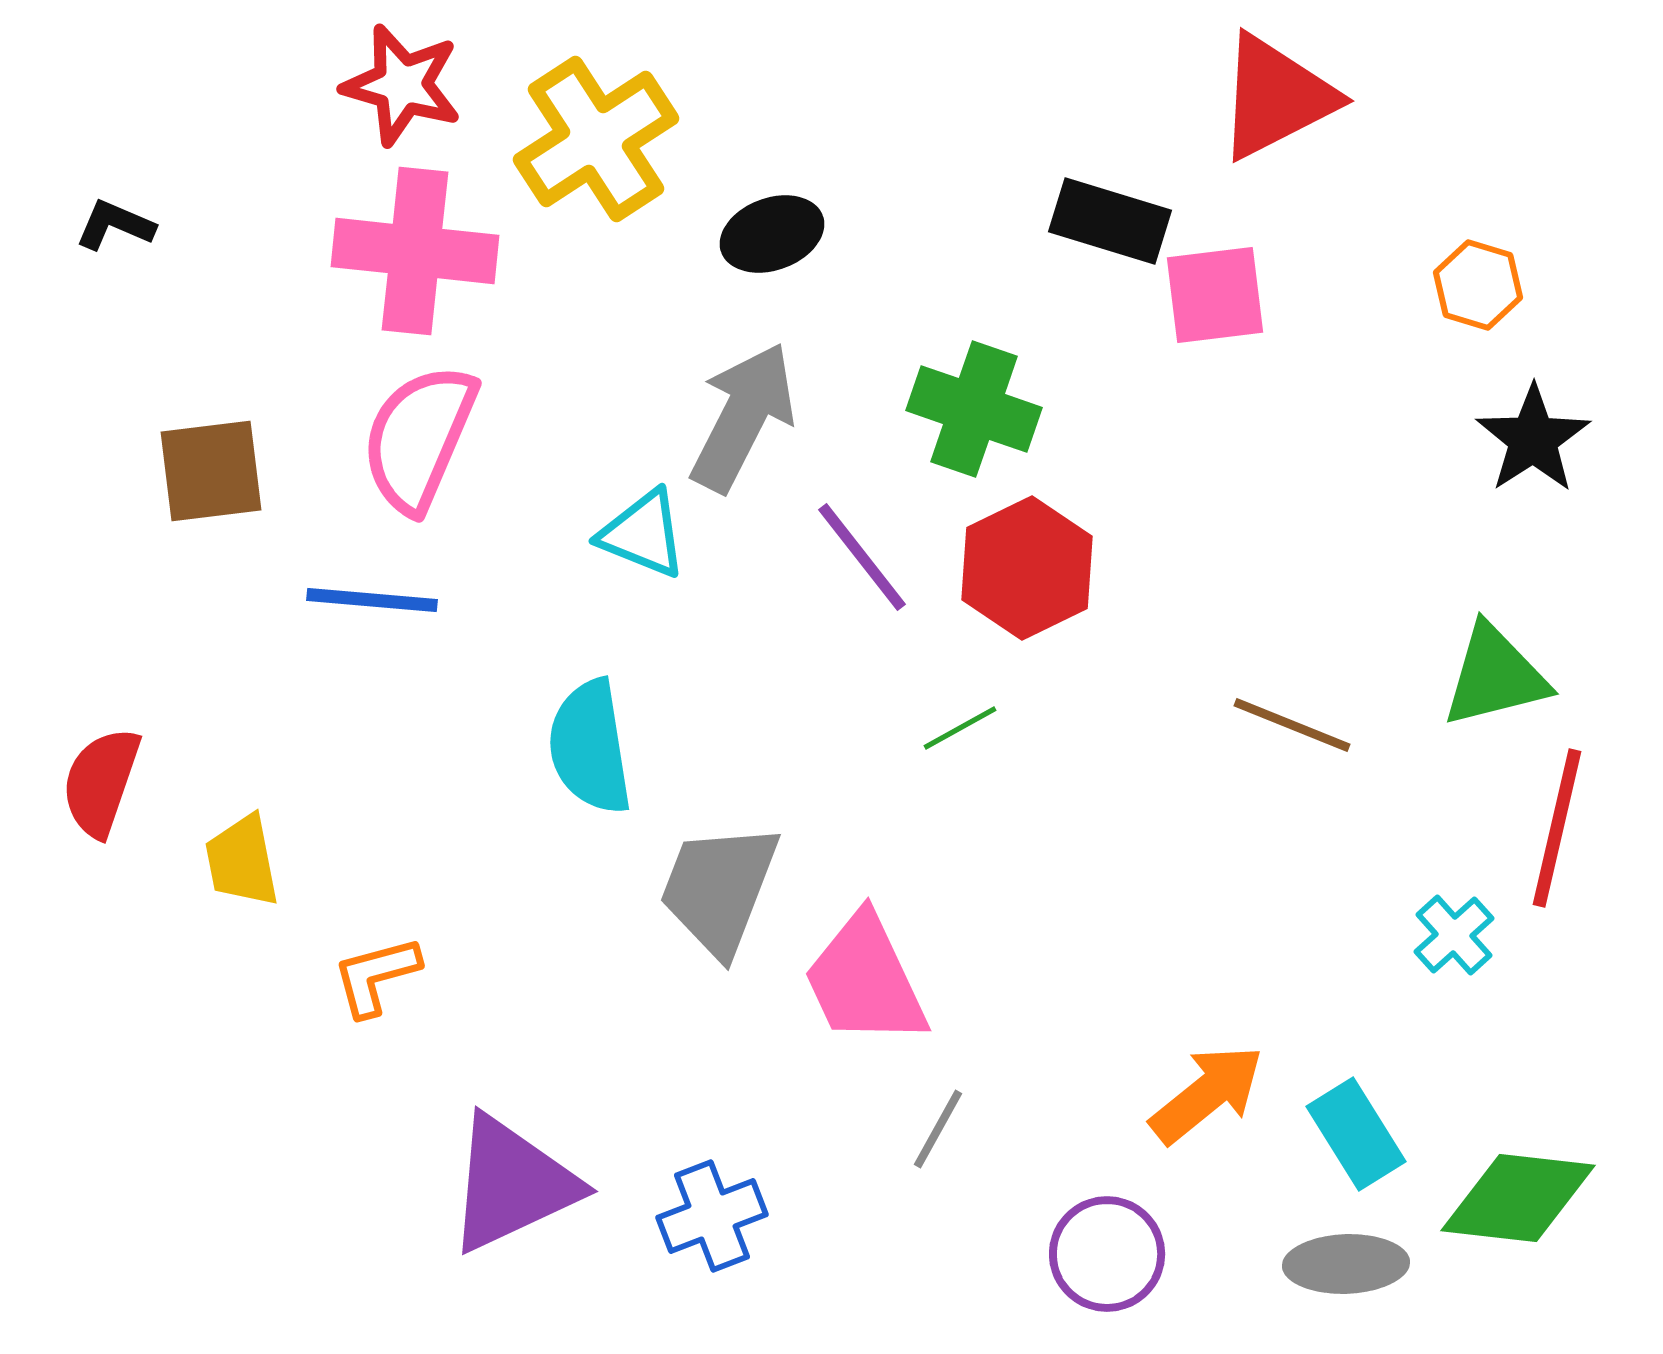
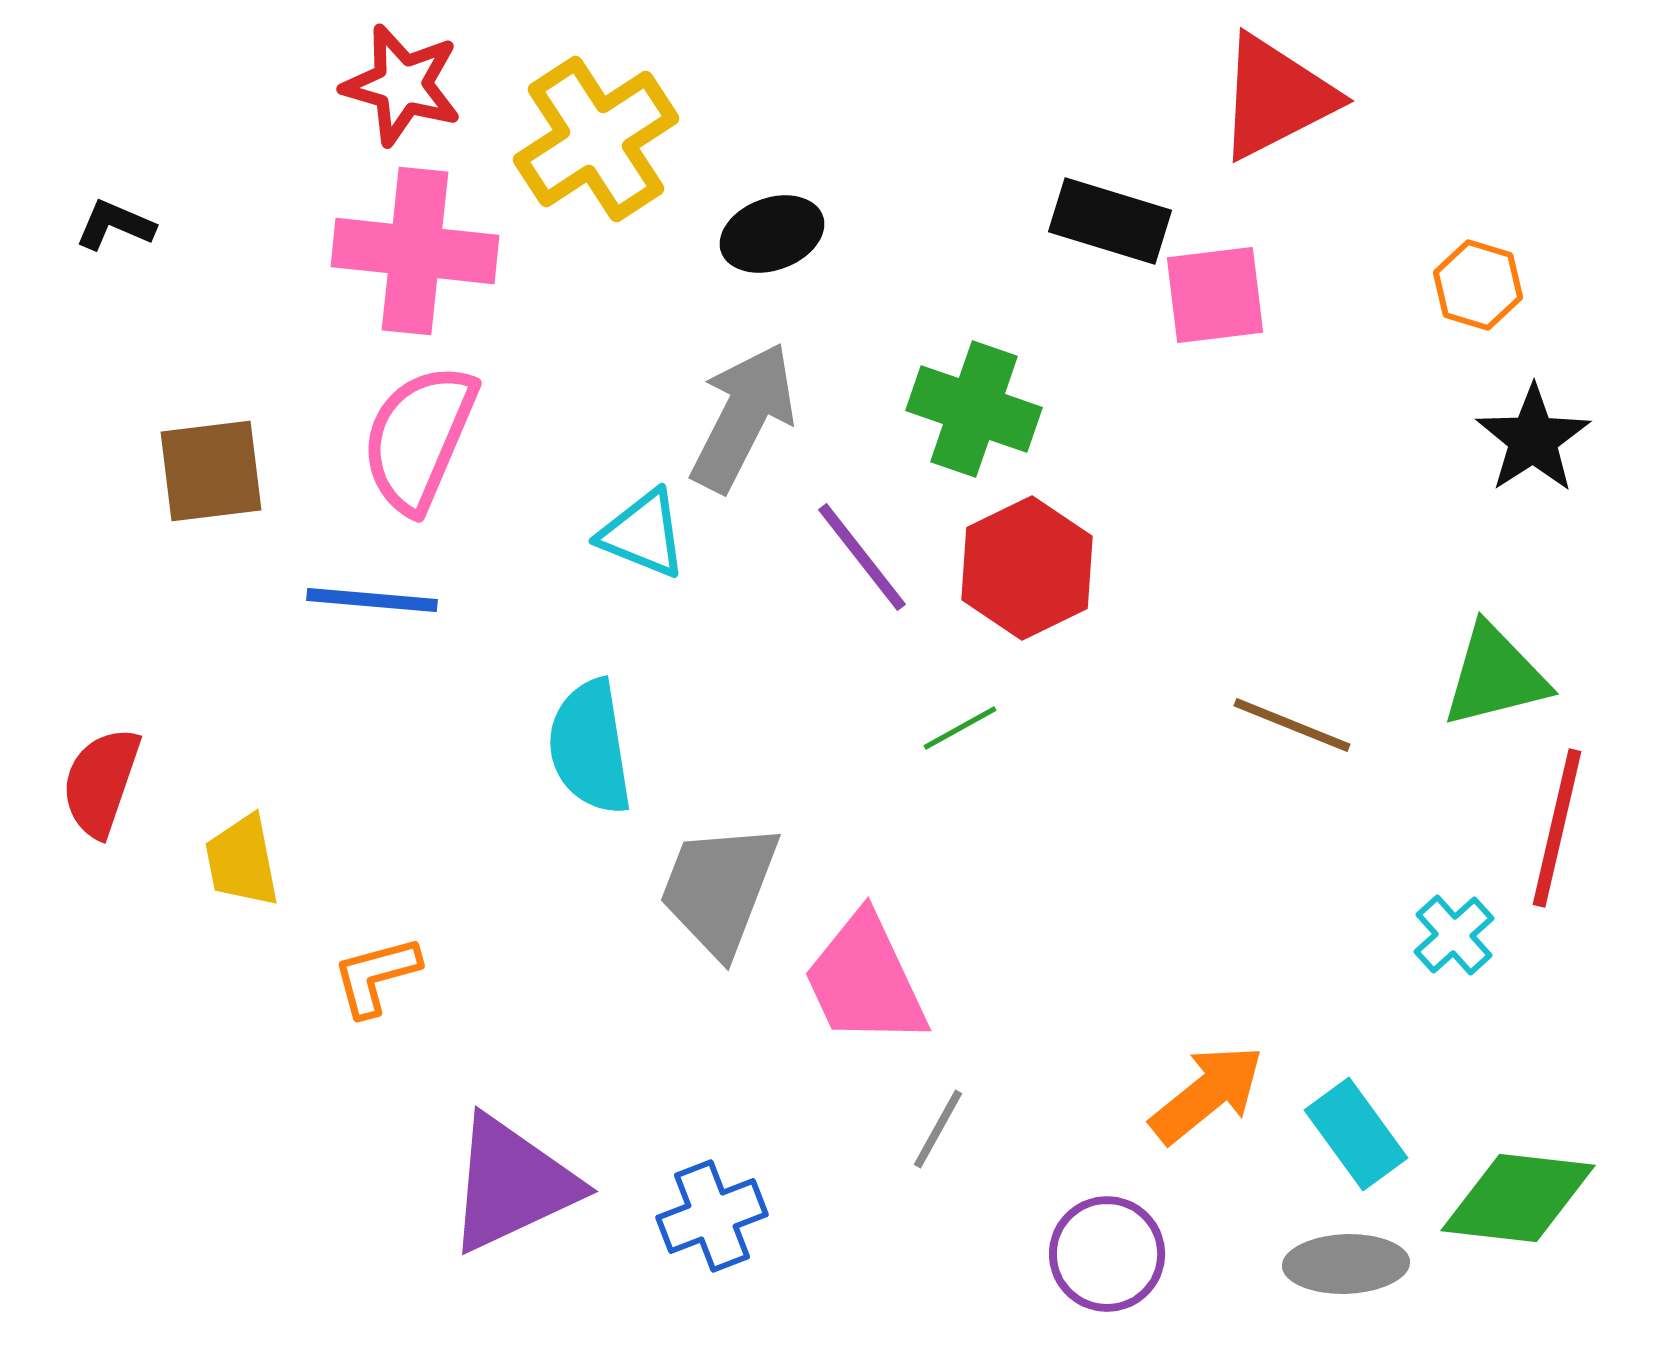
cyan rectangle: rotated 4 degrees counterclockwise
